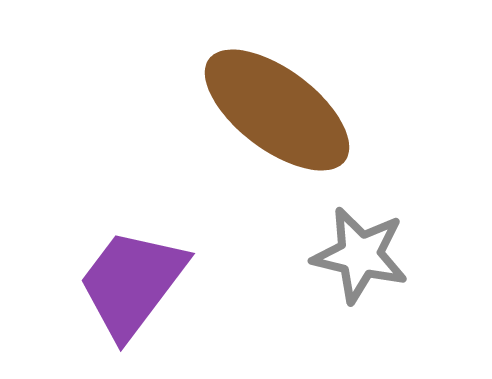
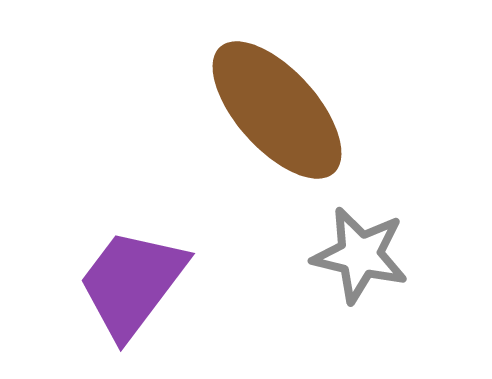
brown ellipse: rotated 11 degrees clockwise
